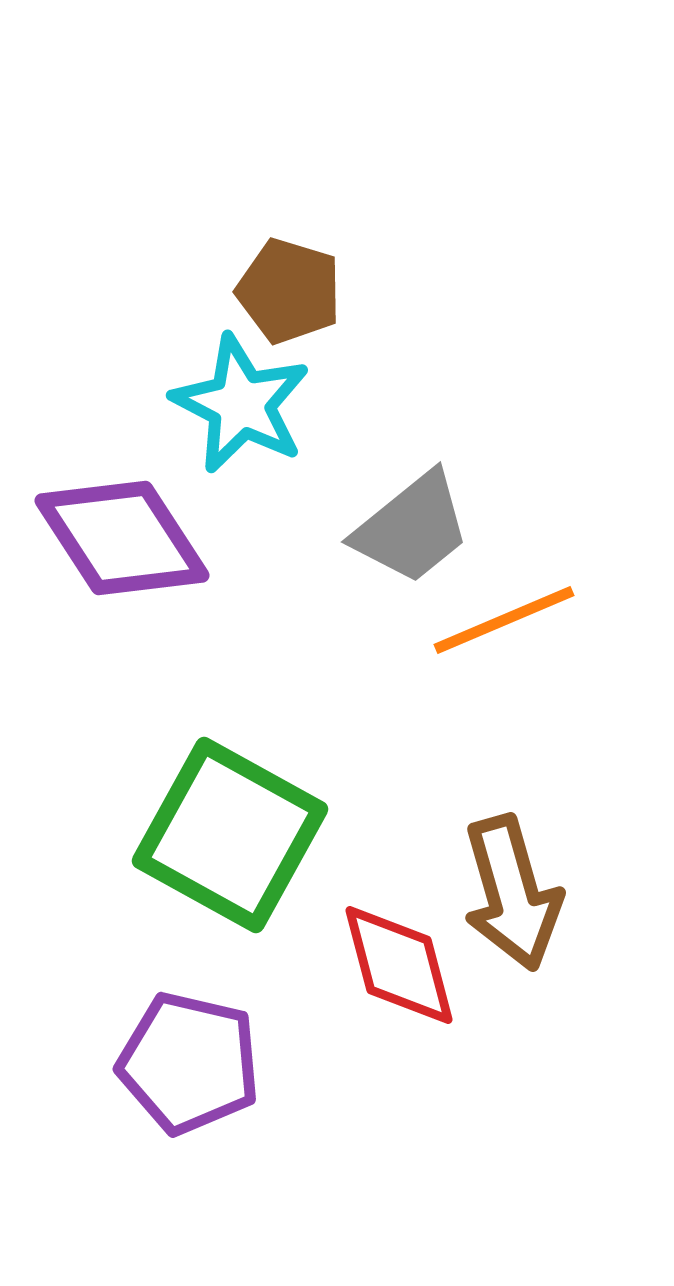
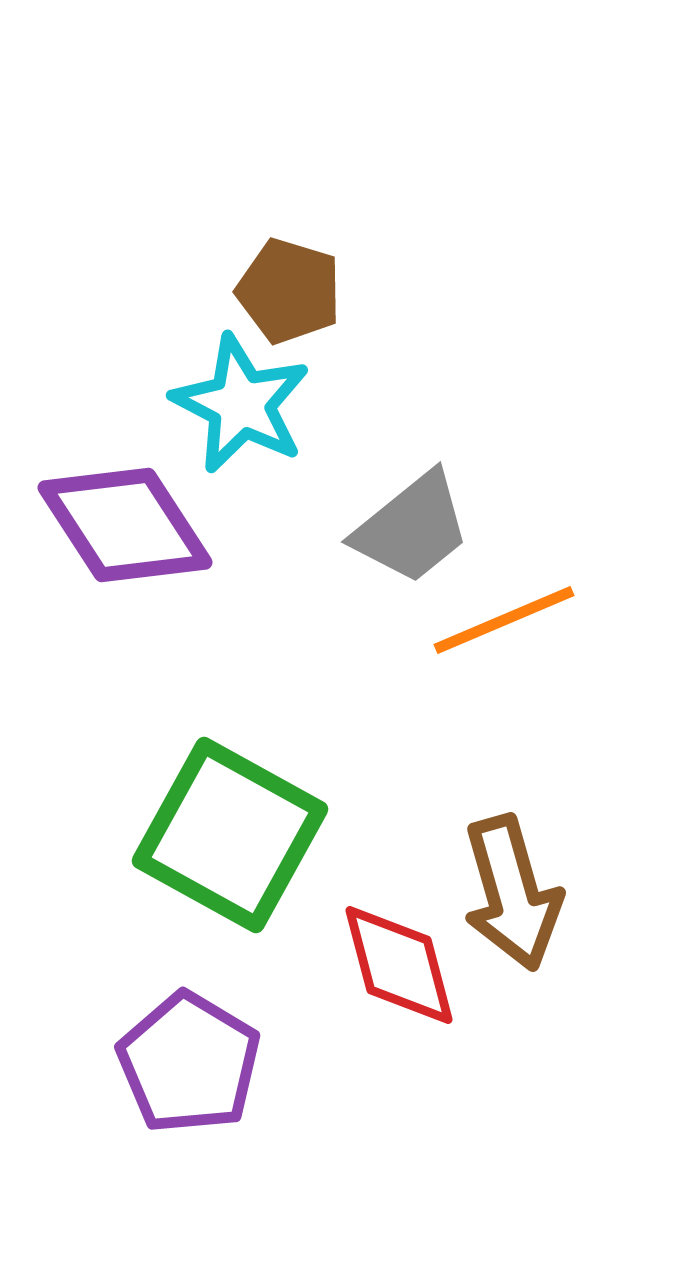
purple diamond: moved 3 px right, 13 px up
purple pentagon: rotated 18 degrees clockwise
